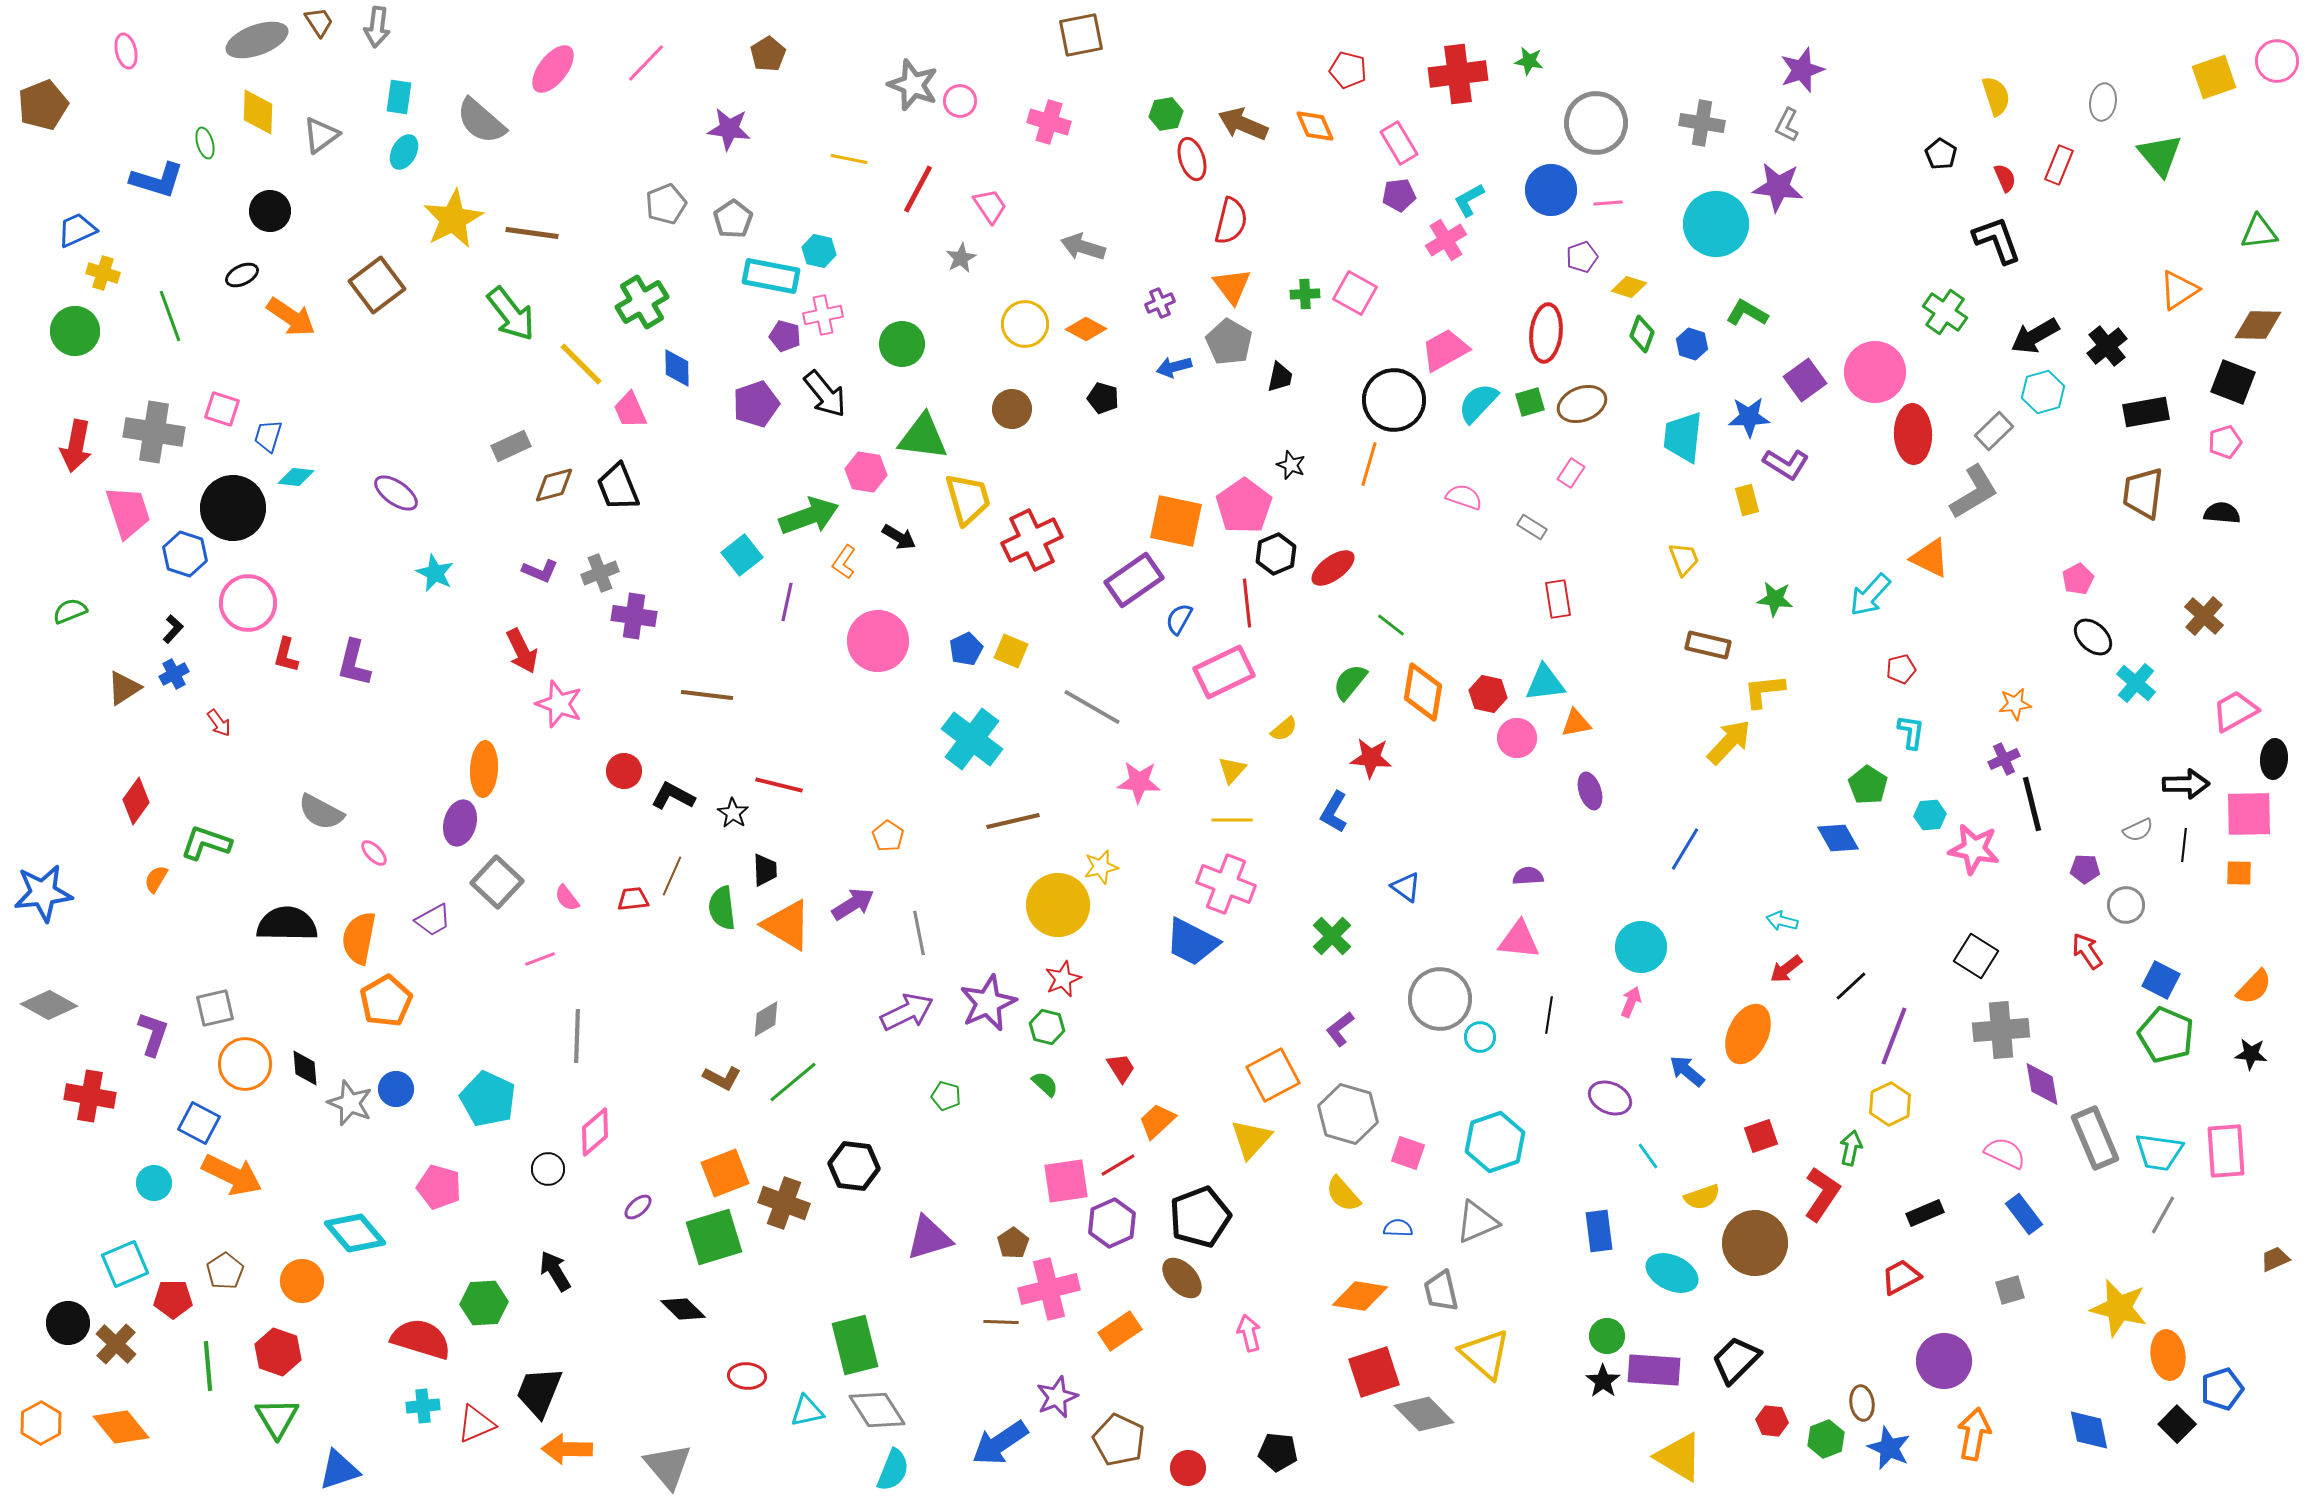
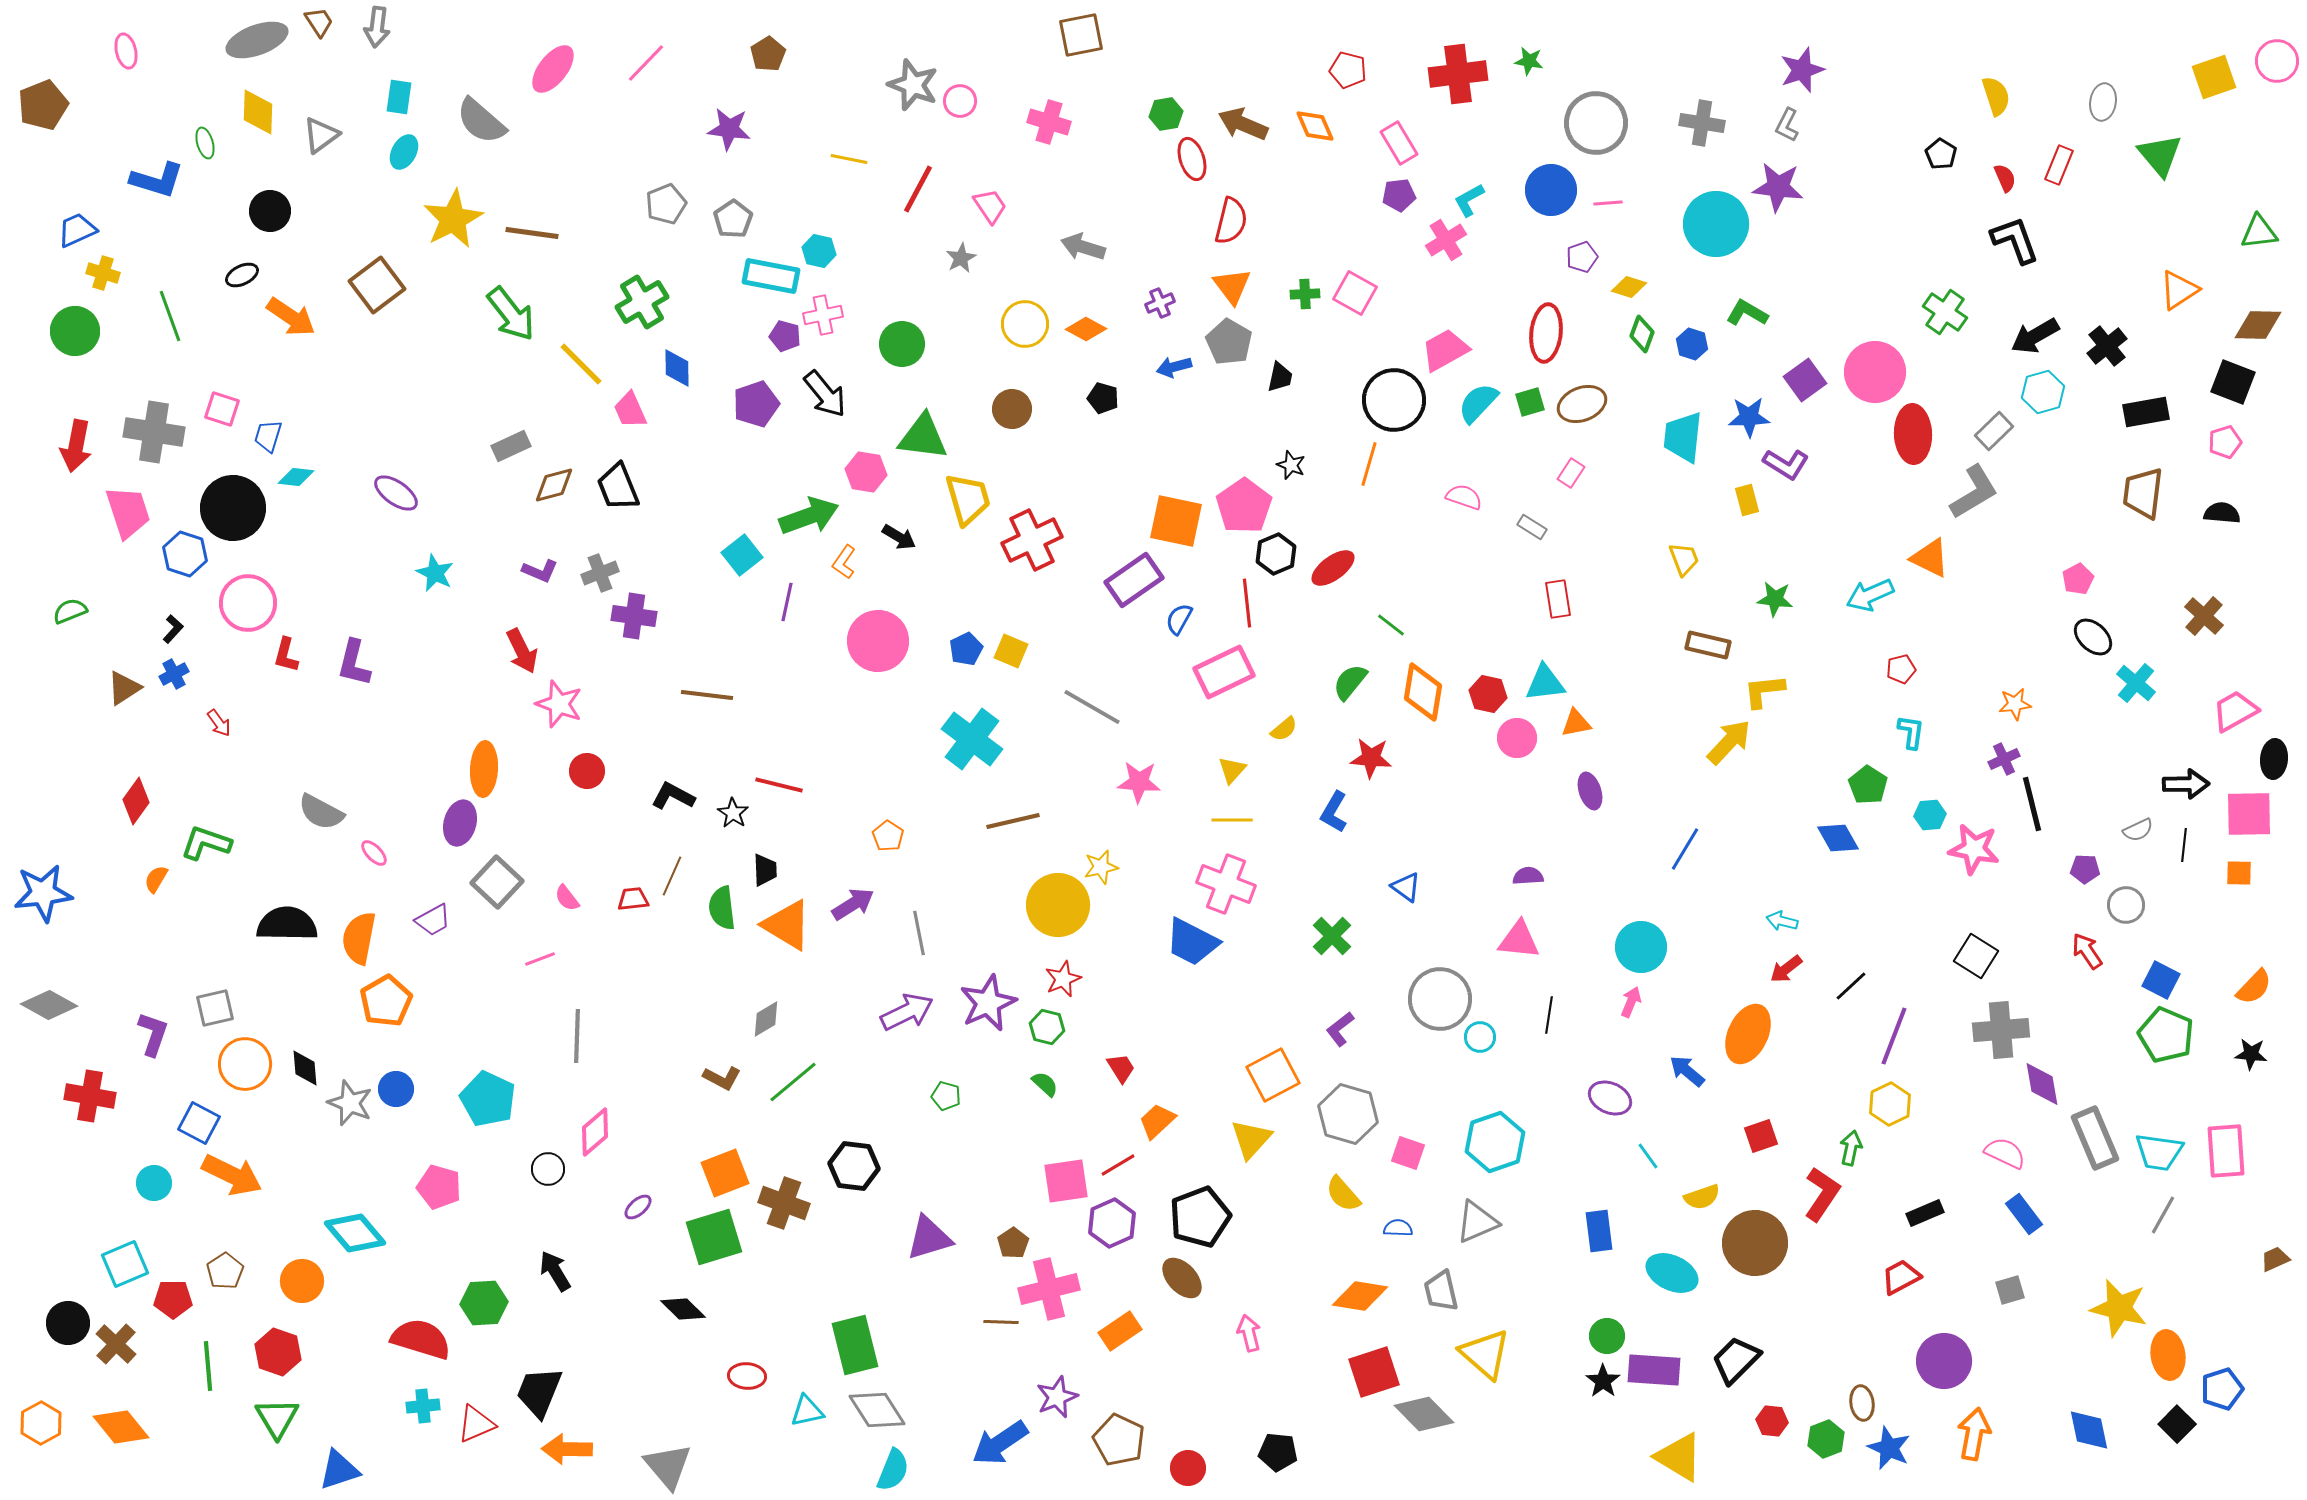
black L-shape at (1997, 240): moved 18 px right
cyan arrow at (1870, 595): rotated 24 degrees clockwise
red circle at (624, 771): moved 37 px left
